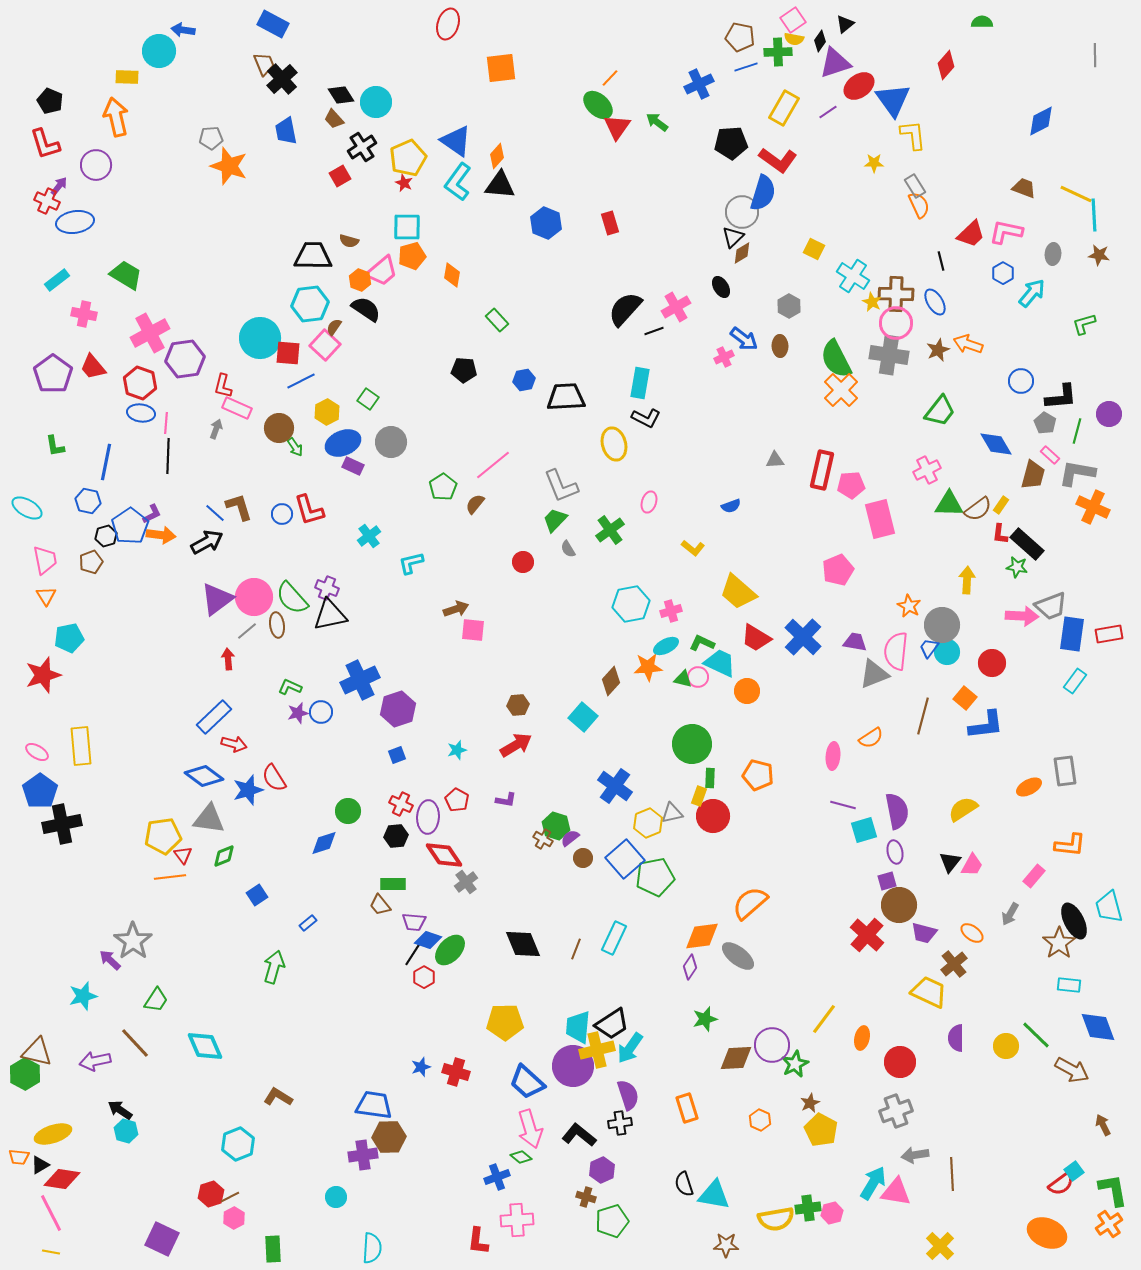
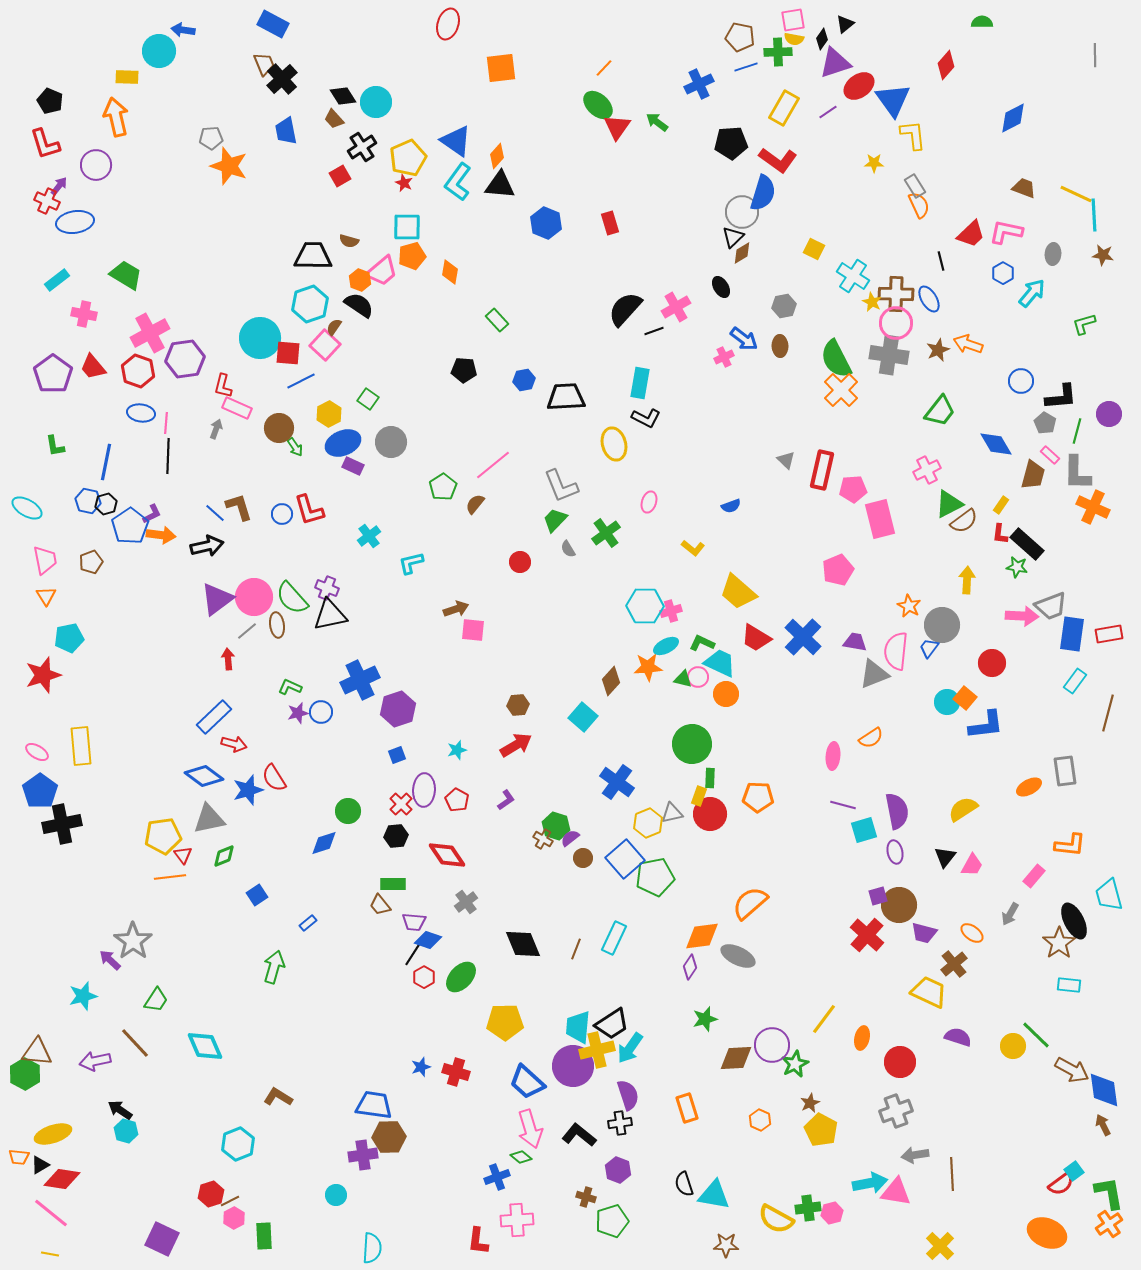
pink square at (793, 20): rotated 25 degrees clockwise
black diamond at (820, 41): moved 2 px right, 2 px up
orange line at (610, 78): moved 6 px left, 10 px up
black diamond at (341, 95): moved 2 px right, 1 px down
blue diamond at (1041, 121): moved 28 px left, 3 px up
brown star at (1099, 255): moved 4 px right
orange diamond at (452, 275): moved 2 px left, 3 px up
blue ellipse at (935, 302): moved 6 px left, 3 px up
cyan hexagon at (310, 304): rotated 12 degrees counterclockwise
gray hexagon at (789, 306): moved 5 px left; rotated 20 degrees clockwise
black semicircle at (366, 309): moved 7 px left, 4 px up
red hexagon at (140, 383): moved 2 px left, 12 px up
yellow hexagon at (327, 412): moved 2 px right, 2 px down
gray triangle at (775, 460): moved 11 px right; rotated 48 degrees clockwise
gray L-shape at (1077, 473): rotated 99 degrees counterclockwise
pink pentagon at (851, 485): moved 2 px right, 4 px down
green triangle at (949, 504): rotated 28 degrees counterclockwise
brown semicircle at (978, 509): moved 14 px left, 12 px down
green cross at (610, 530): moved 4 px left, 3 px down
black hexagon at (106, 536): moved 32 px up
black arrow at (207, 542): moved 4 px down; rotated 16 degrees clockwise
red circle at (523, 562): moved 3 px left
cyan hexagon at (631, 604): moved 14 px right, 2 px down; rotated 12 degrees clockwise
cyan circle at (947, 652): moved 50 px down
orange circle at (747, 691): moved 21 px left, 3 px down
brown line at (923, 716): moved 185 px right, 3 px up
orange pentagon at (758, 775): moved 22 px down; rotated 12 degrees counterclockwise
blue cross at (615, 786): moved 2 px right, 4 px up
purple L-shape at (506, 800): rotated 45 degrees counterclockwise
red cross at (401, 804): rotated 20 degrees clockwise
red circle at (713, 816): moved 3 px left, 2 px up
purple ellipse at (428, 817): moved 4 px left, 27 px up
gray triangle at (209, 819): rotated 20 degrees counterclockwise
red diamond at (444, 855): moved 3 px right
black triangle at (950, 862): moved 5 px left, 5 px up
purple square at (887, 881): moved 9 px left, 15 px down
gray cross at (466, 882): moved 20 px down
cyan trapezoid at (1109, 907): moved 12 px up
green ellipse at (450, 950): moved 11 px right, 27 px down
gray ellipse at (738, 956): rotated 12 degrees counterclockwise
blue diamond at (1098, 1027): moved 6 px right, 63 px down; rotated 12 degrees clockwise
purple semicircle at (956, 1038): moved 2 px right, 1 px up; rotated 108 degrees clockwise
yellow circle at (1006, 1046): moved 7 px right
brown triangle at (37, 1052): rotated 8 degrees counterclockwise
purple hexagon at (602, 1170): moved 16 px right; rotated 15 degrees counterclockwise
cyan arrow at (873, 1183): moved 3 px left; rotated 48 degrees clockwise
green L-shape at (1113, 1190): moved 4 px left, 3 px down
brown line at (230, 1197): moved 4 px down
cyan circle at (336, 1197): moved 2 px up
pink line at (51, 1213): rotated 24 degrees counterclockwise
yellow semicircle at (776, 1219): rotated 39 degrees clockwise
green rectangle at (273, 1249): moved 9 px left, 13 px up
yellow line at (51, 1252): moved 1 px left, 2 px down
